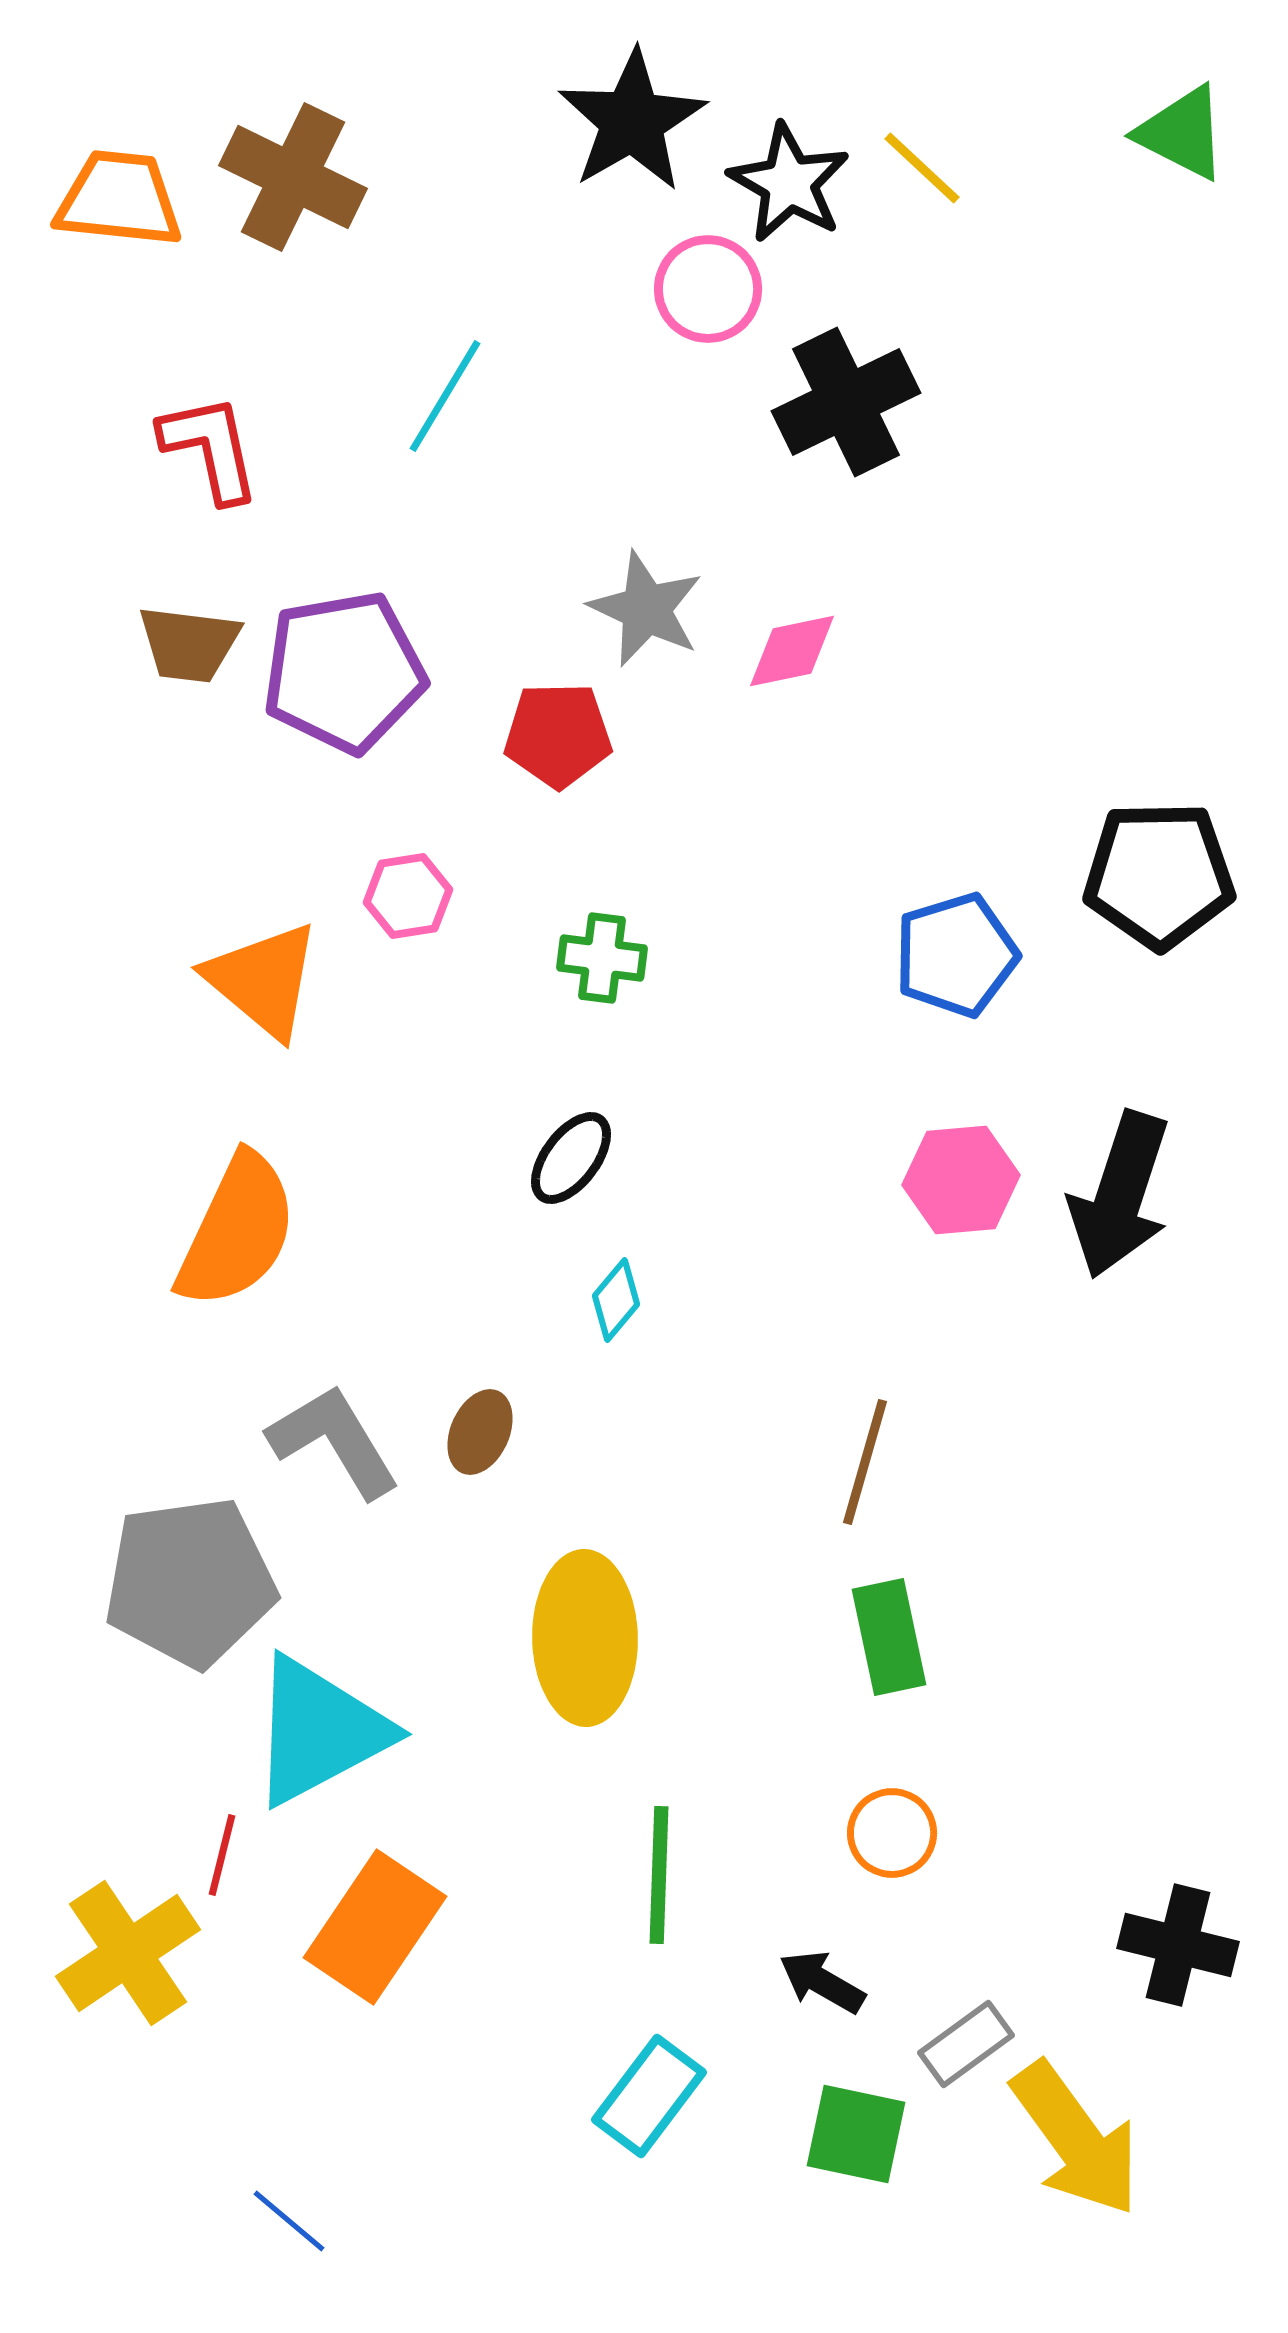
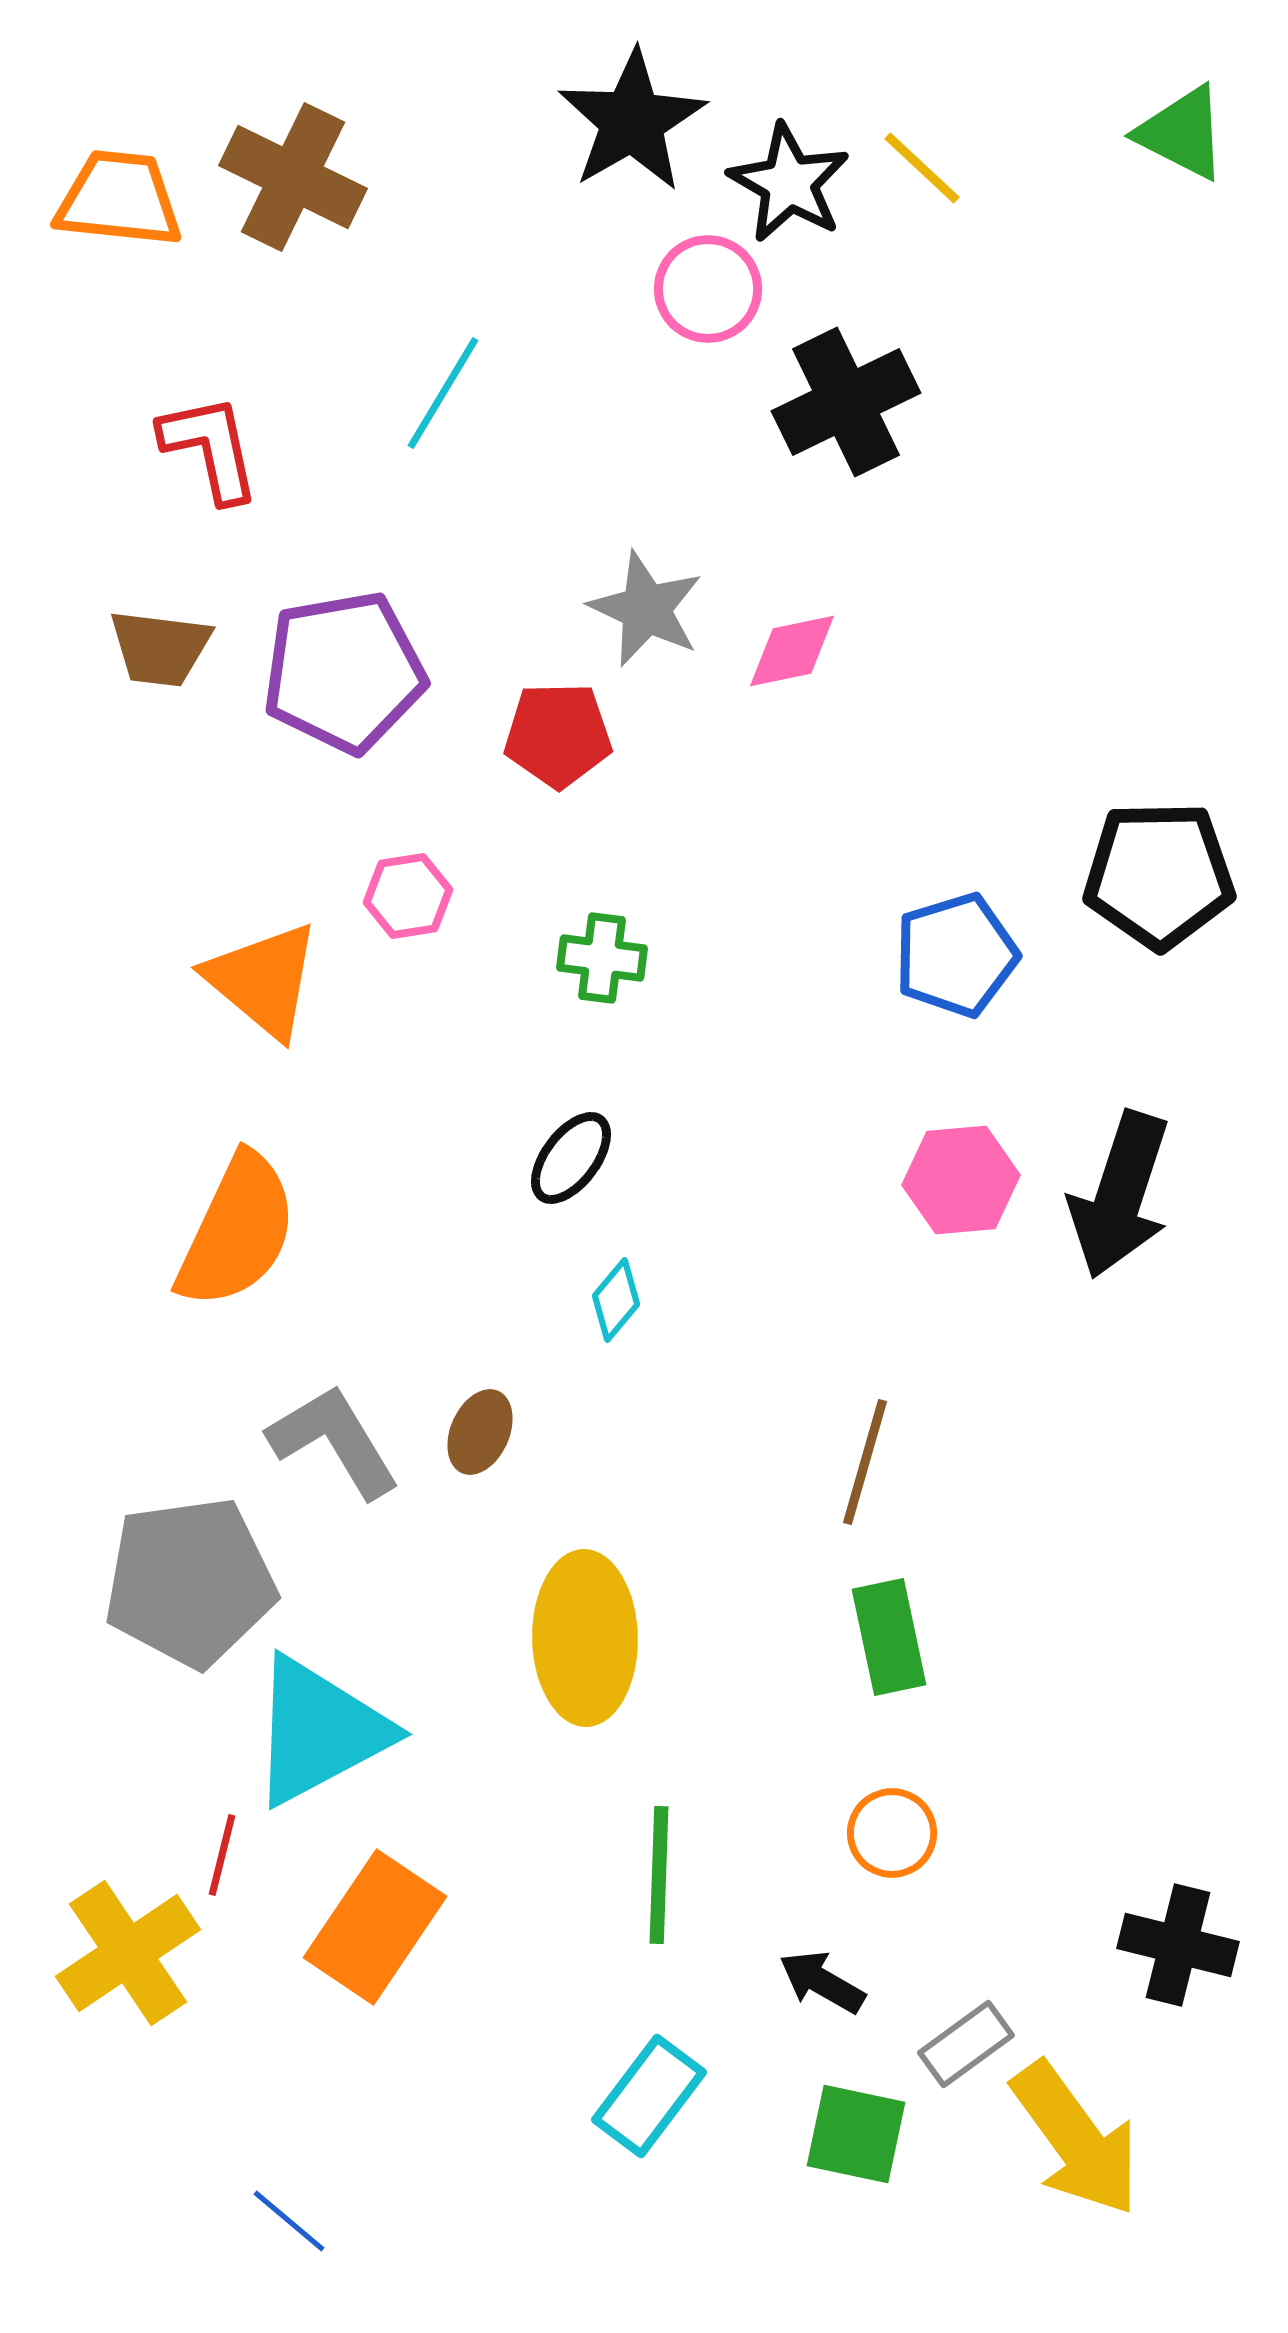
cyan line at (445, 396): moved 2 px left, 3 px up
brown trapezoid at (189, 644): moved 29 px left, 4 px down
